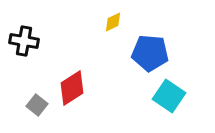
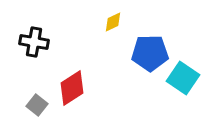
black cross: moved 10 px right, 1 px down
blue pentagon: rotated 6 degrees counterclockwise
cyan square: moved 14 px right, 18 px up
